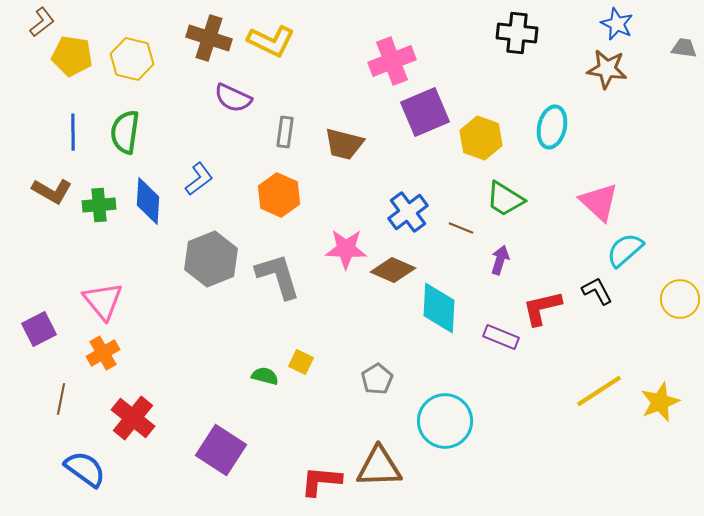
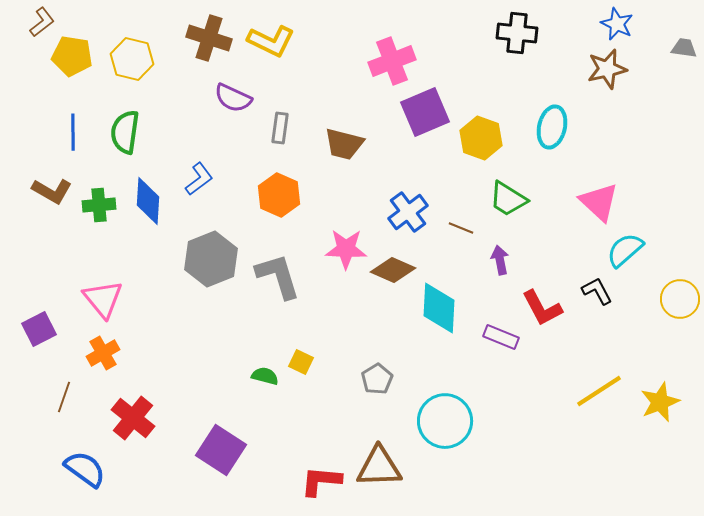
brown star at (607, 69): rotated 21 degrees counterclockwise
gray rectangle at (285, 132): moved 5 px left, 4 px up
green trapezoid at (505, 199): moved 3 px right
purple arrow at (500, 260): rotated 28 degrees counterclockwise
pink triangle at (103, 301): moved 2 px up
red L-shape at (542, 308): rotated 105 degrees counterclockwise
brown line at (61, 399): moved 3 px right, 2 px up; rotated 8 degrees clockwise
